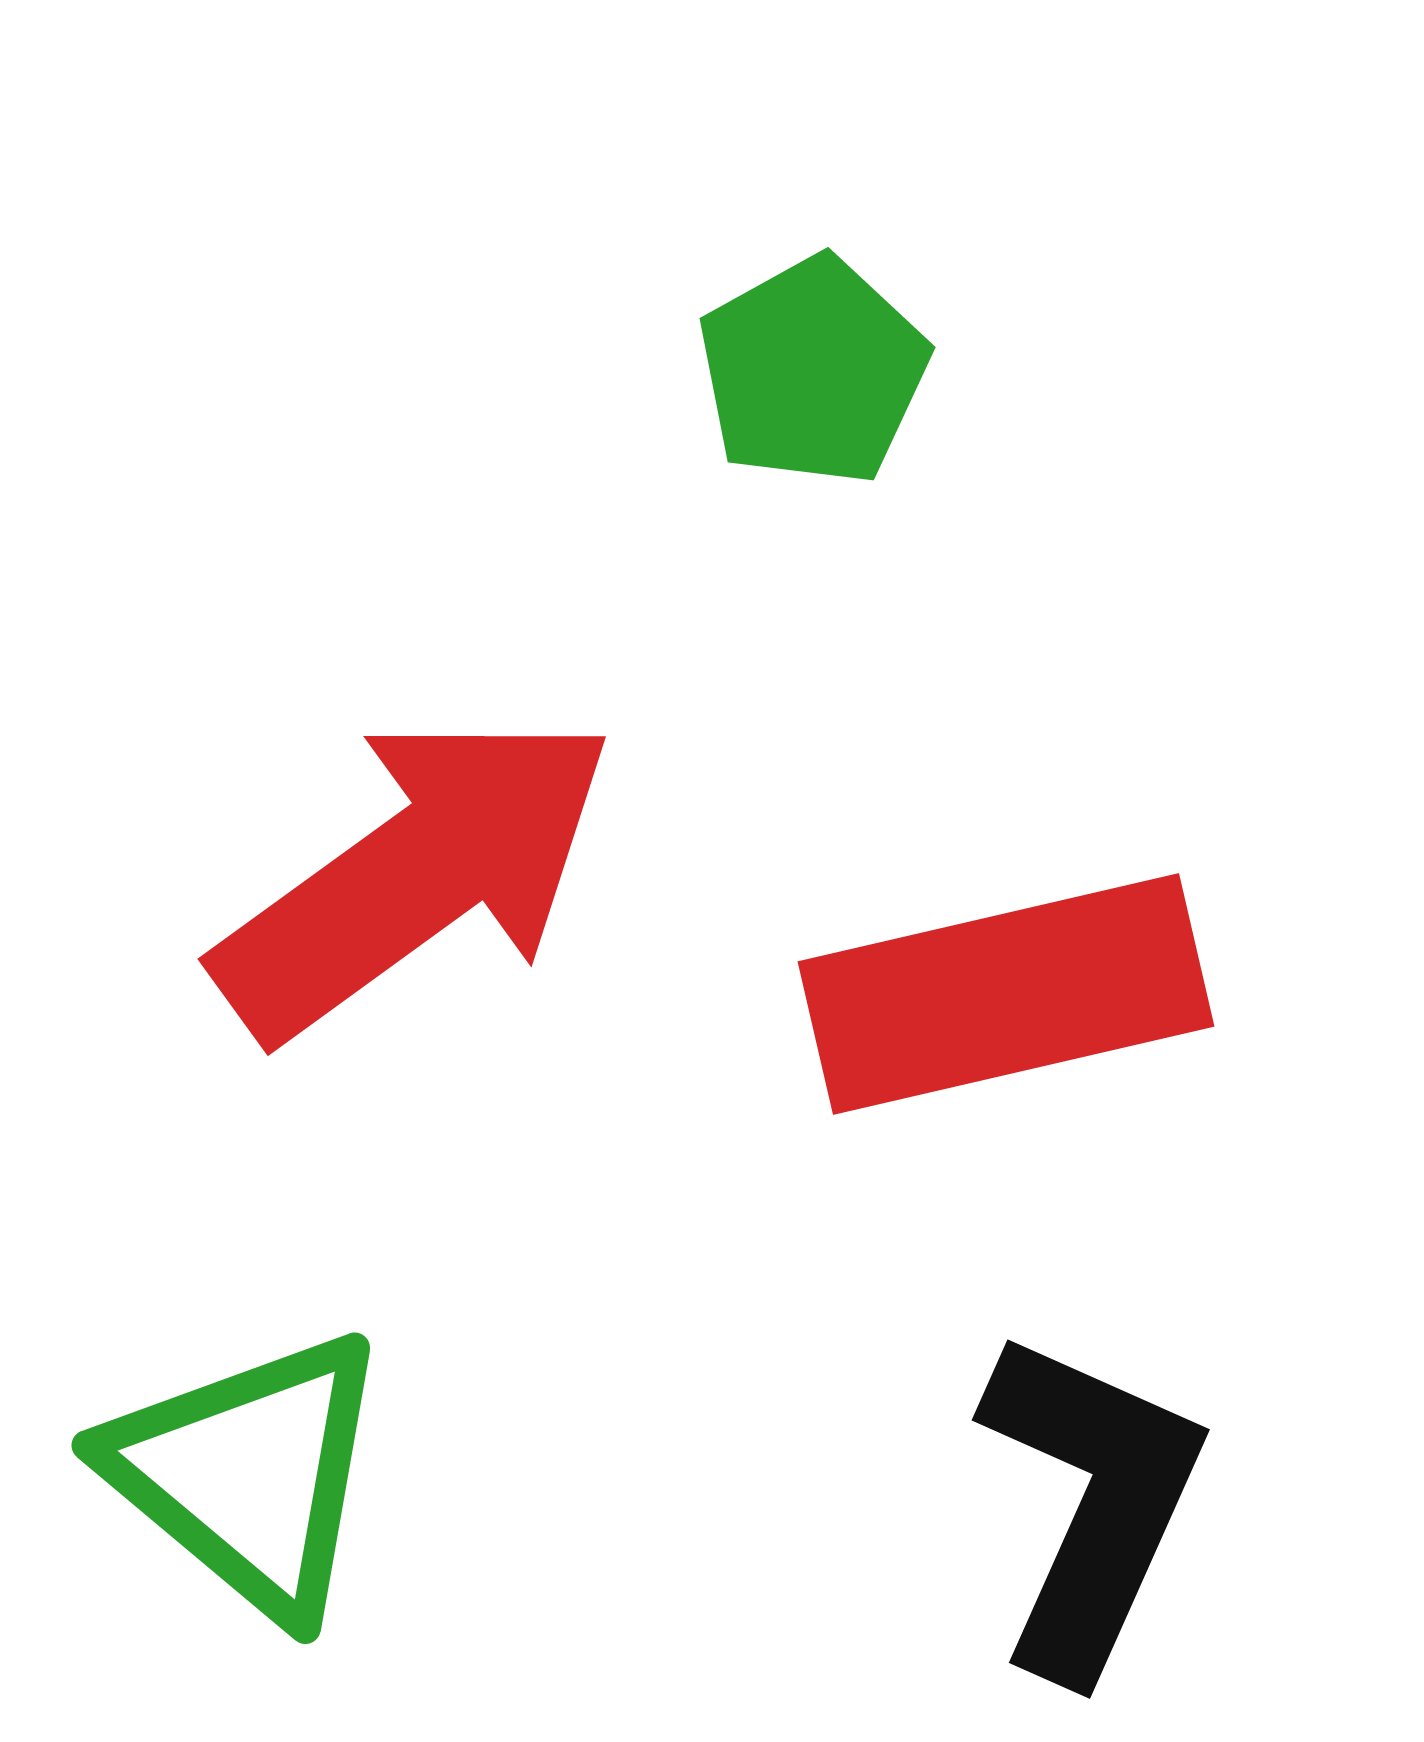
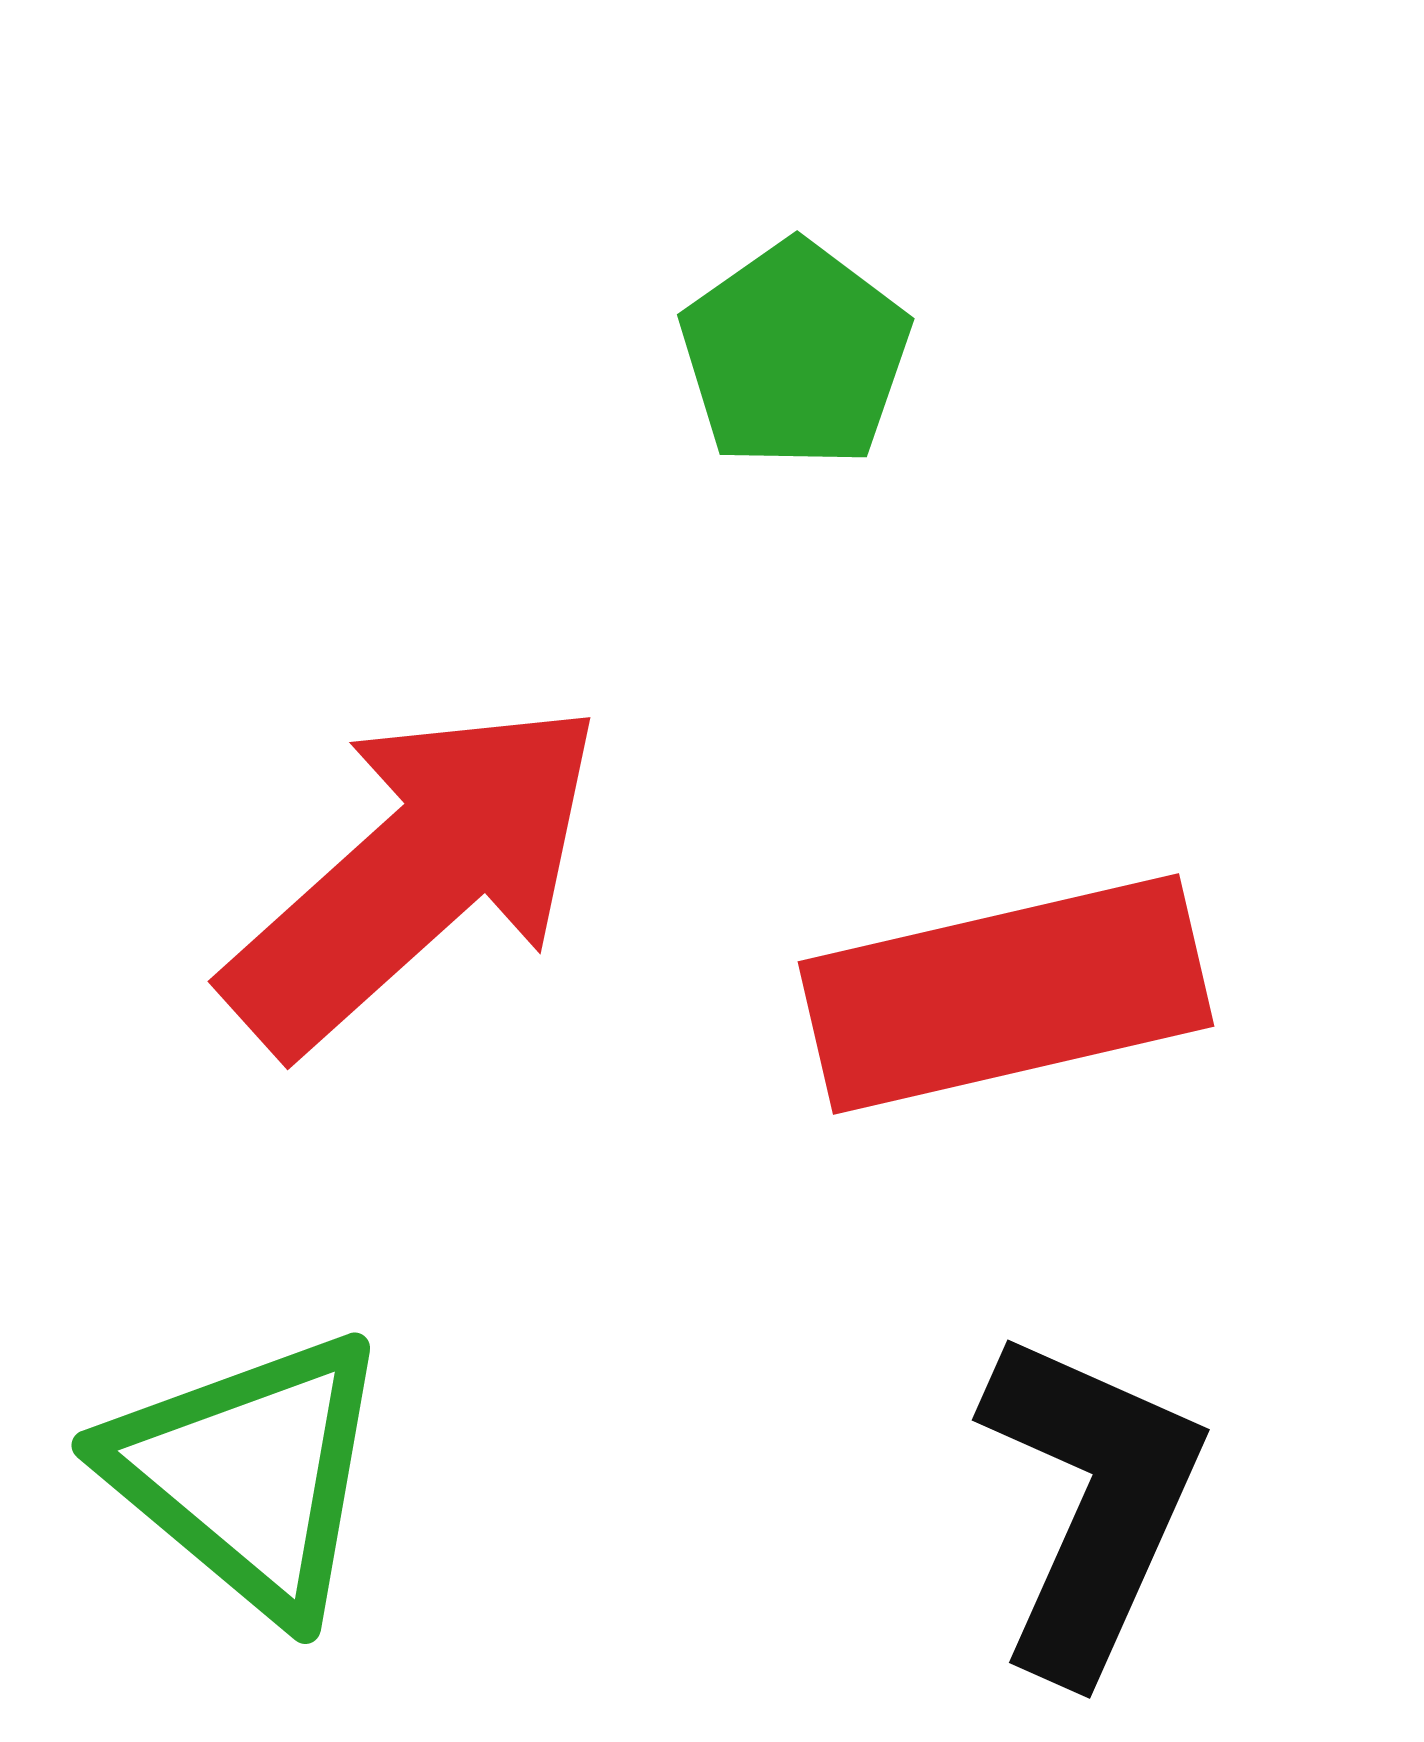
green pentagon: moved 18 px left, 16 px up; rotated 6 degrees counterclockwise
red arrow: rotated 6 degrees counterclockwise
